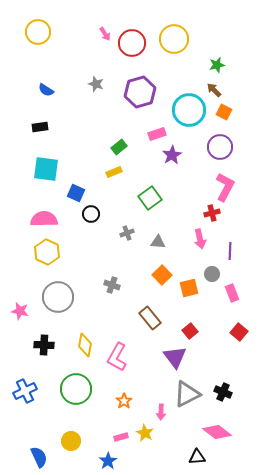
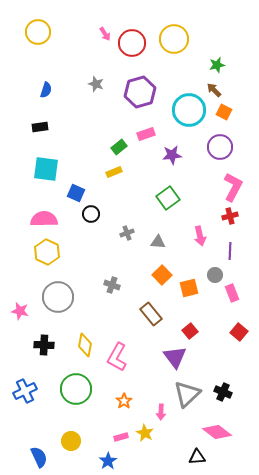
blue semicircle at (46, 90): rotated 105 degrees counterclockwise
pink rectangle at (157, 134): moved 11 px left
purple star at (172, 155): rotated 24 degrees clockwise
pink L-shape at (225, 187): moved 8 px right
green square at (150, 198): moved 18 px right
red cross at (212, 213): moved 18 px right, 3 px down
pink arrow at (200, 239): moved 3 px up
gray circle at (212, 274): moved 3 px right, 1 px down
brown rectangle at (150, 318): moved 1 px right, 4 px up
gray triangle at (187, 394): rotated 16 degrees counterclockwise
